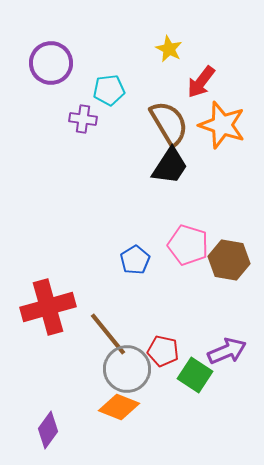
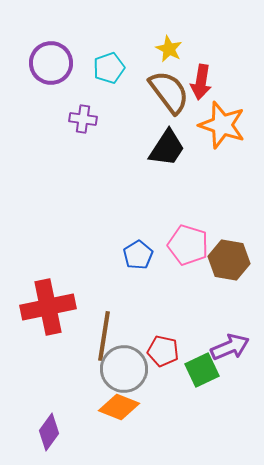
red arrow: rotated 28 degrees counterclockwise
cyan pentagon: moved 22 px up; rotated 12 degrees counterclockwise
brown semicircle: moved 31 px up; rotated 6 degrees counterclockwise
black trapezoid: moved 3 px left, 18 px up
blue pentagon: moved 3 px right, 5 px up
red cross: rotated 4 degrees clockwise
brown line: moved 4 px left, 2 px down; rotated 48 degrees clockwise
purple arrow: moved 3 px right, 4 px up
gray circle: moved 3 px left
green square: moved 7 px right, 5 px up; rotated 32 degrees clockwise
purple diamond: moved 1 px right, 2 px down
